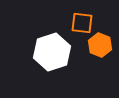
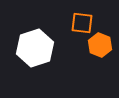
white hexagon: moved 17 px left, 4 px up
